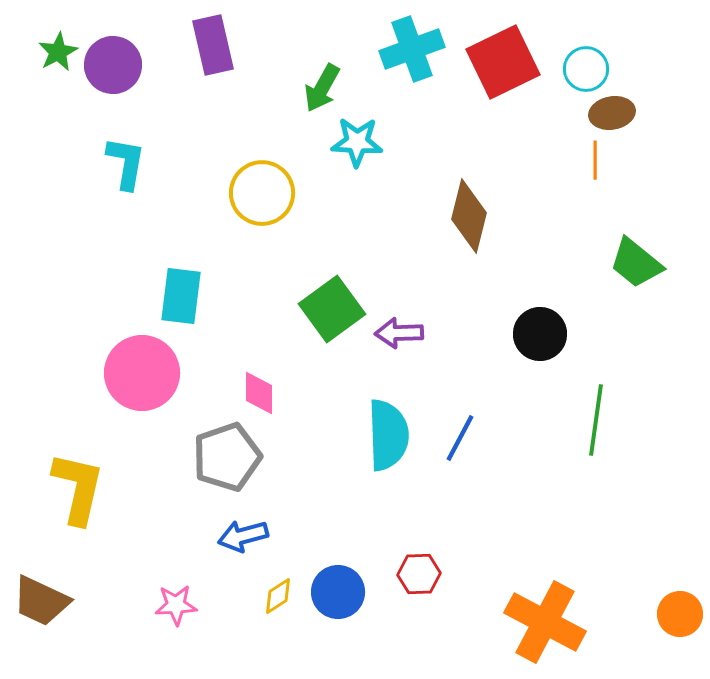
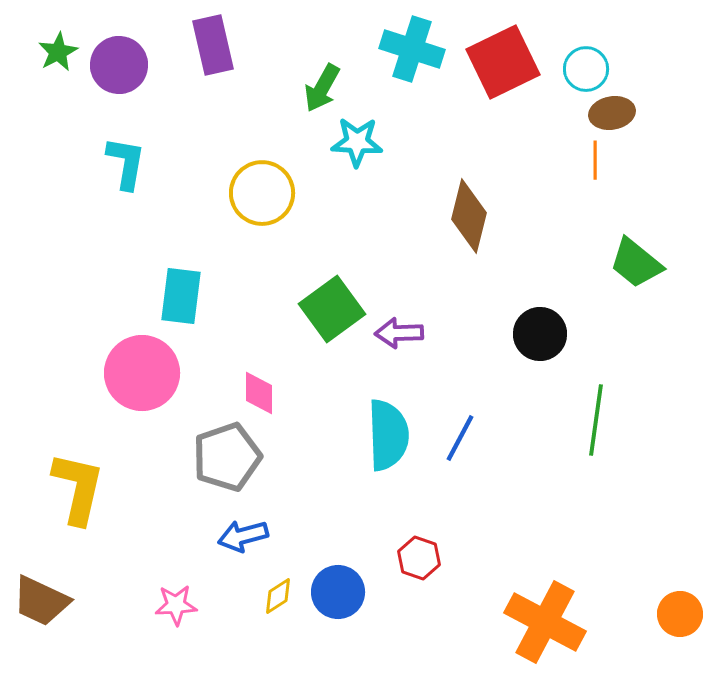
cyan cross: rotated 38 degrees clockwise
purple circle: moved 6 px right
red hexagon: moved 16 px up; rotated 21 degrees clockwise
